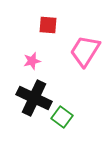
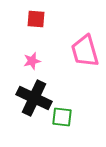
red square: moved 12 px left, 6 px up
pink trapezoid: rotated 48 degrees counterclockwise
green square: rotated 30 degrees counterclockwise
